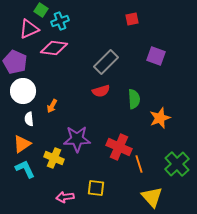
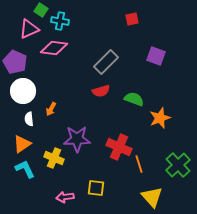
cyan cross: rotated 30 degrees clockwise
green semicircle: rotated 66 degrees counterclockwise
orange arrow: moved 1 px left, 3 px down
green cross: moved 1 px right, 1 px down
